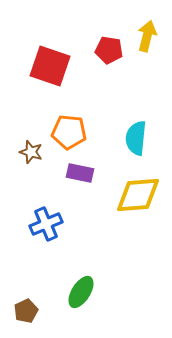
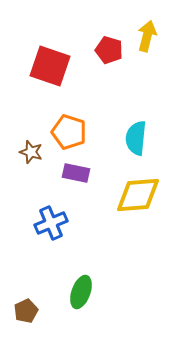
red pentagon: rotated 8 degrees clockwise
orange pentagon: rotated 12 degrees clockwise
purple rectangle: moved 4 px left
blue cross: moved 5 px right, 1 px up
green ellipse: rotated 12 degrees counterclockwise
